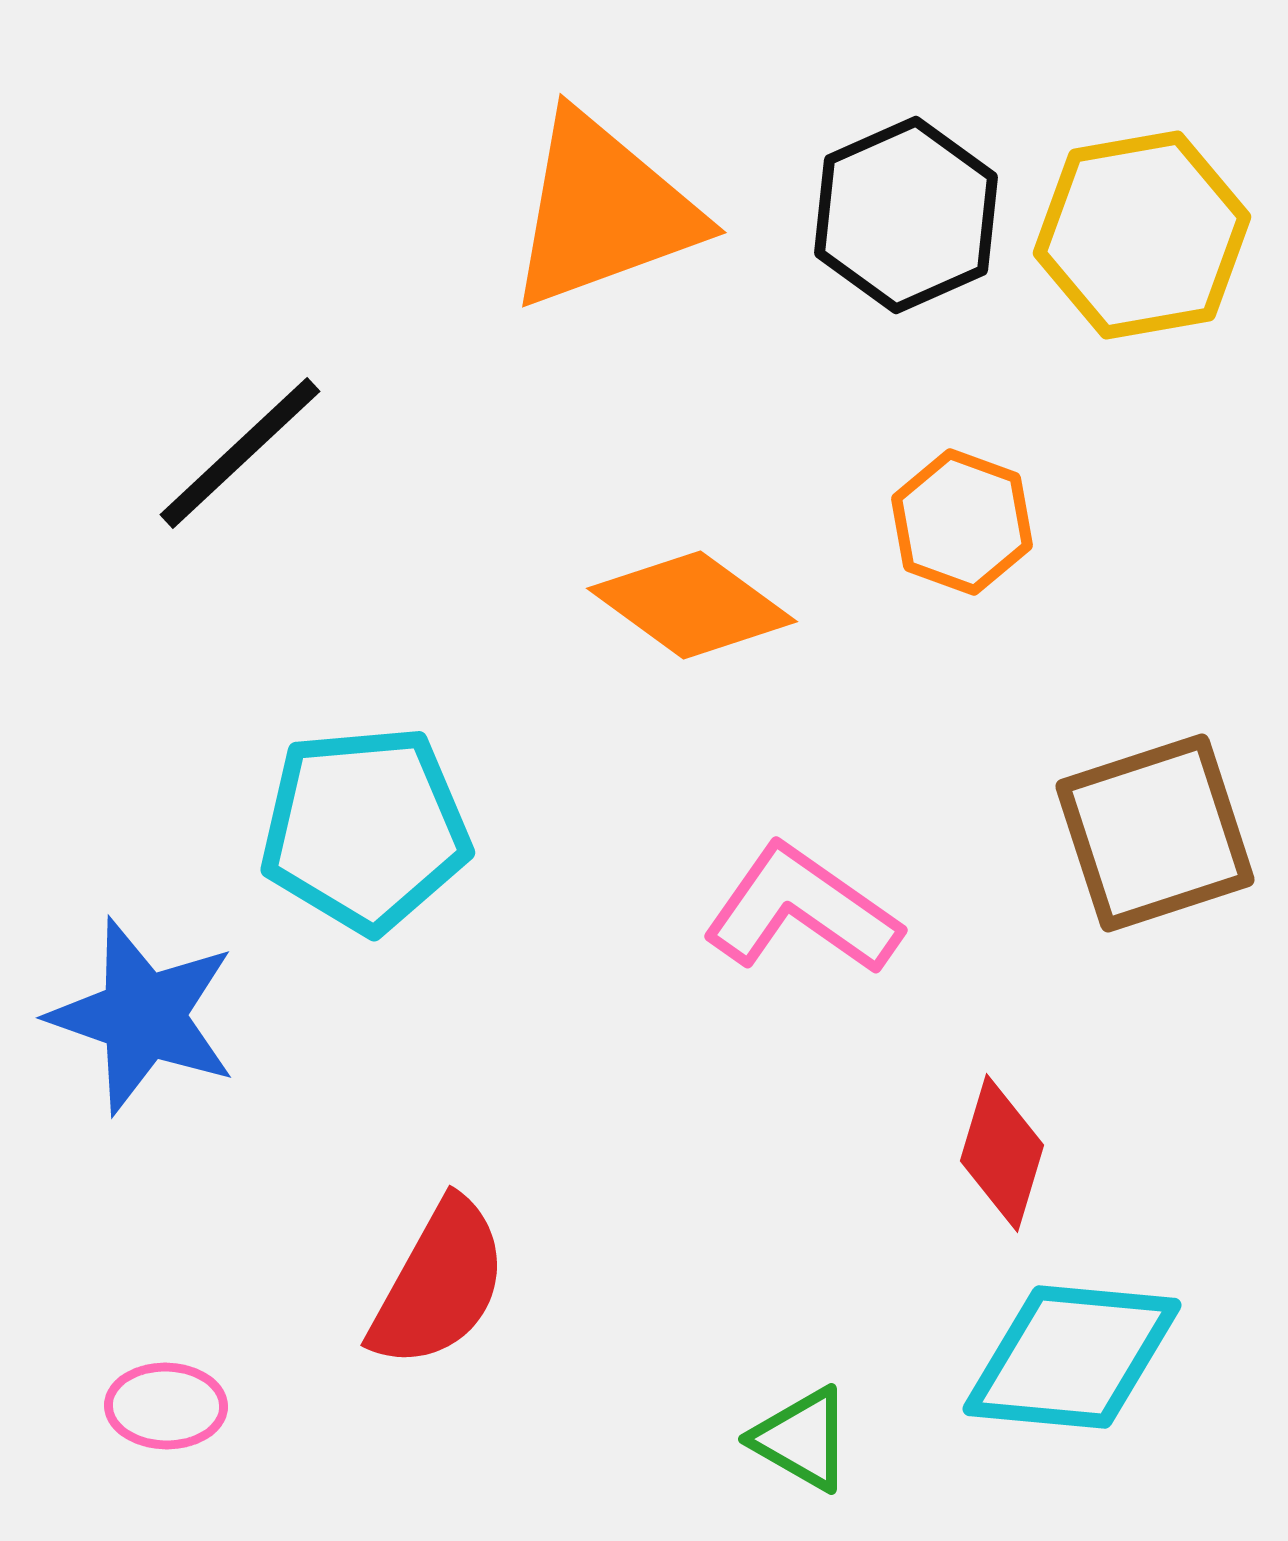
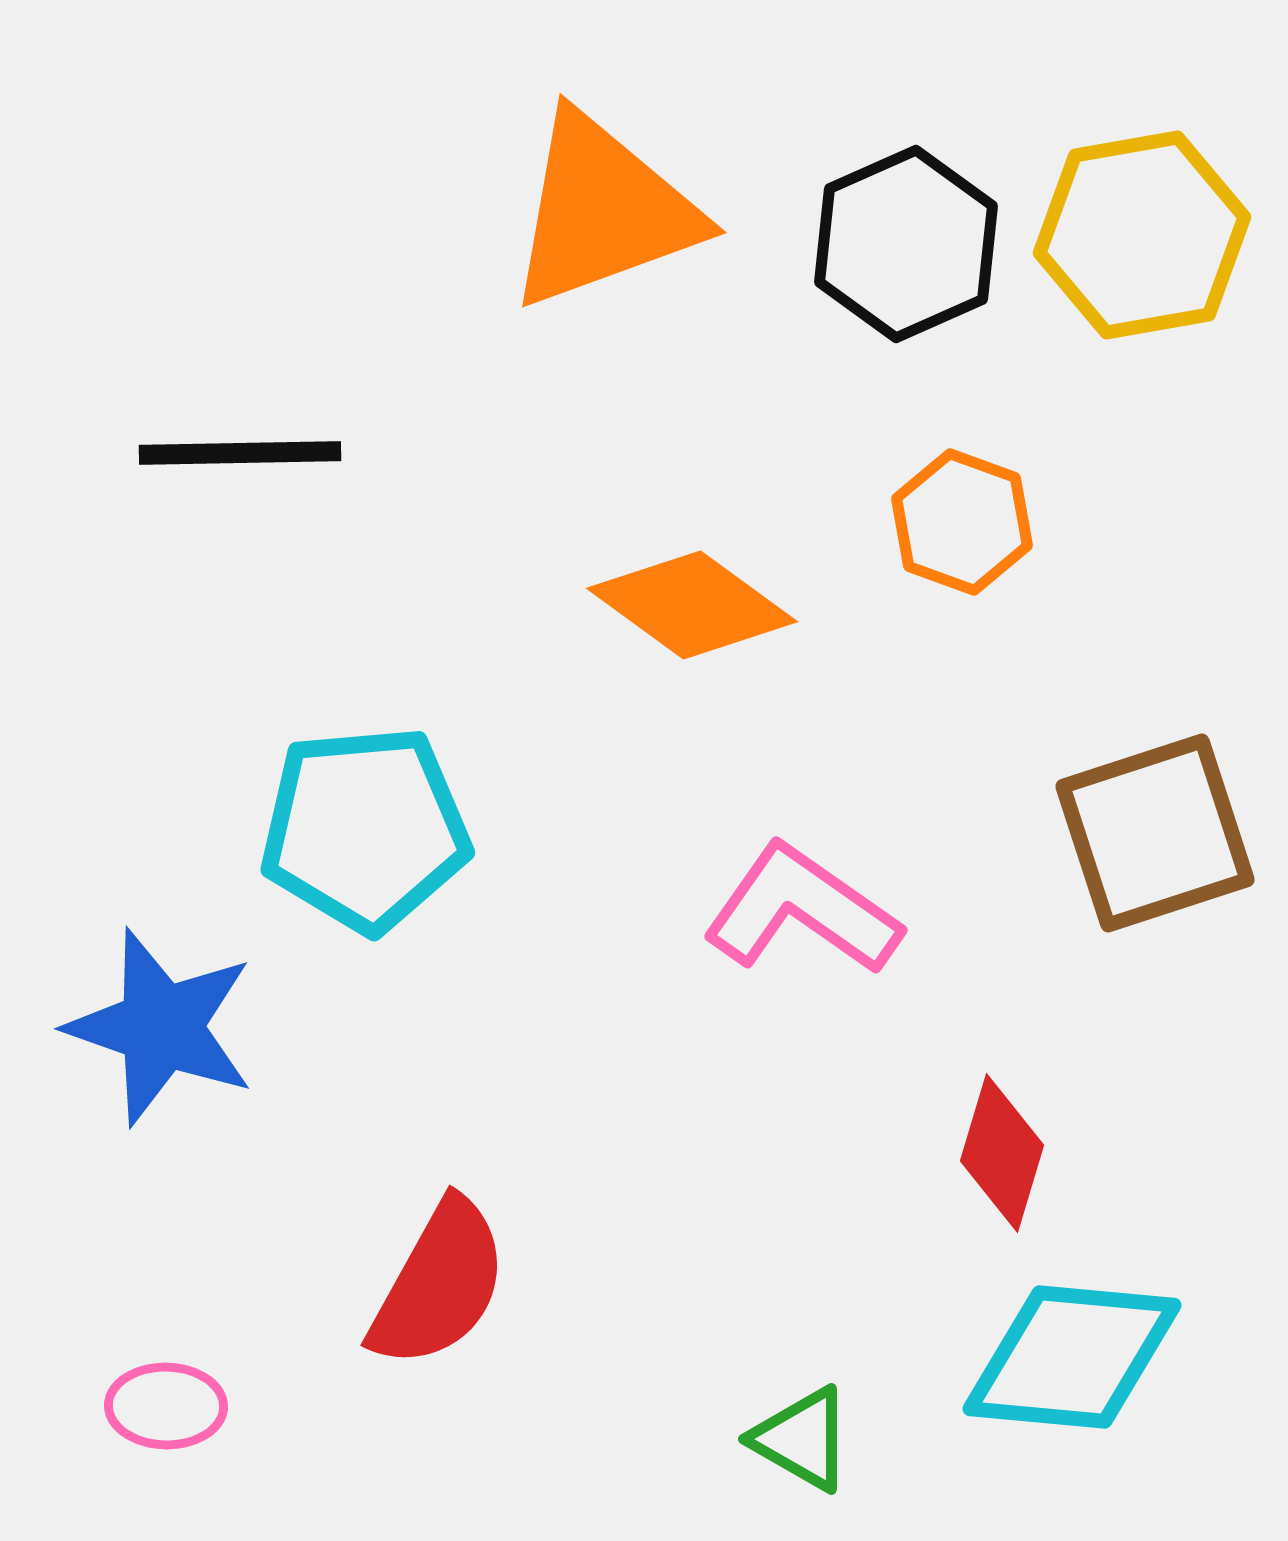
black hexagon: moved 29 px down
black line: rotated 42 degrees clockwise
blue star: moved 18 px right, 11 px down
